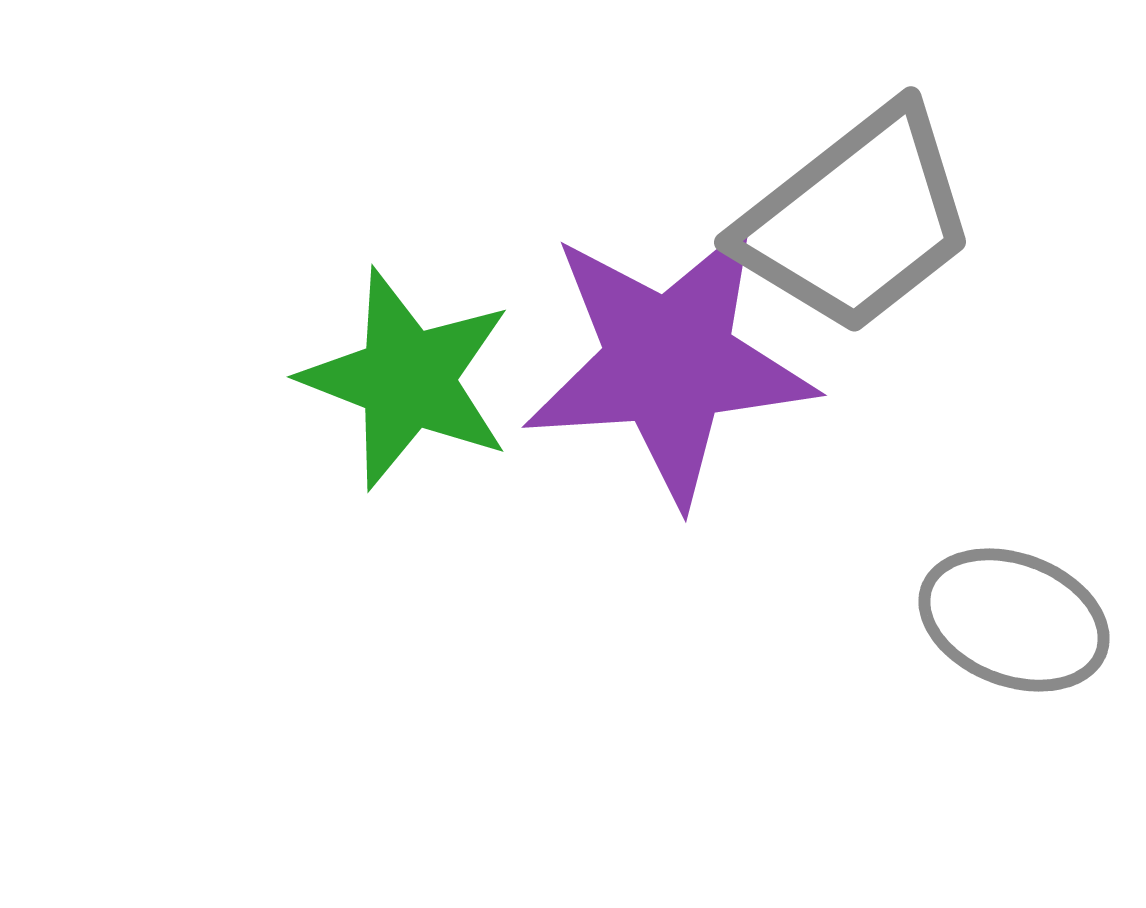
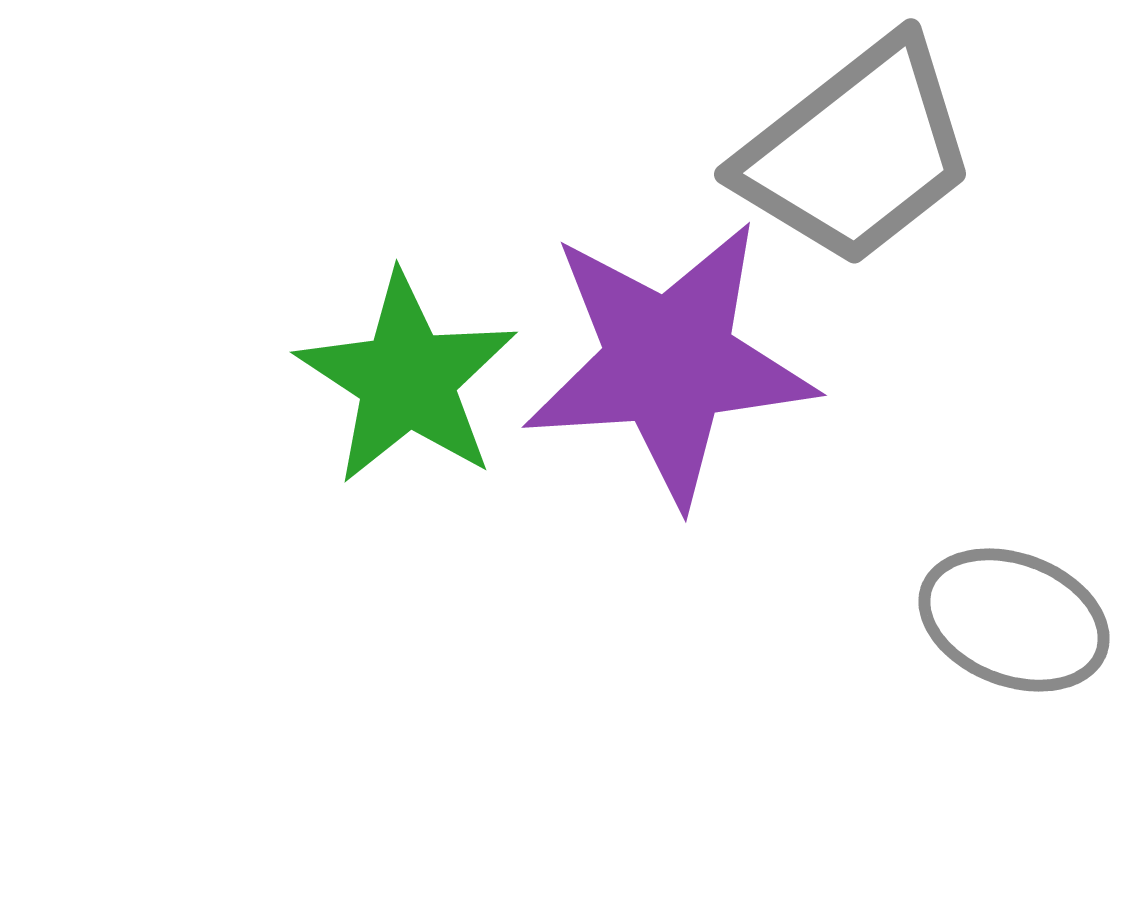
gray trapezoid: moved 68 px up
green star: rotated 12 degrees clockwise
